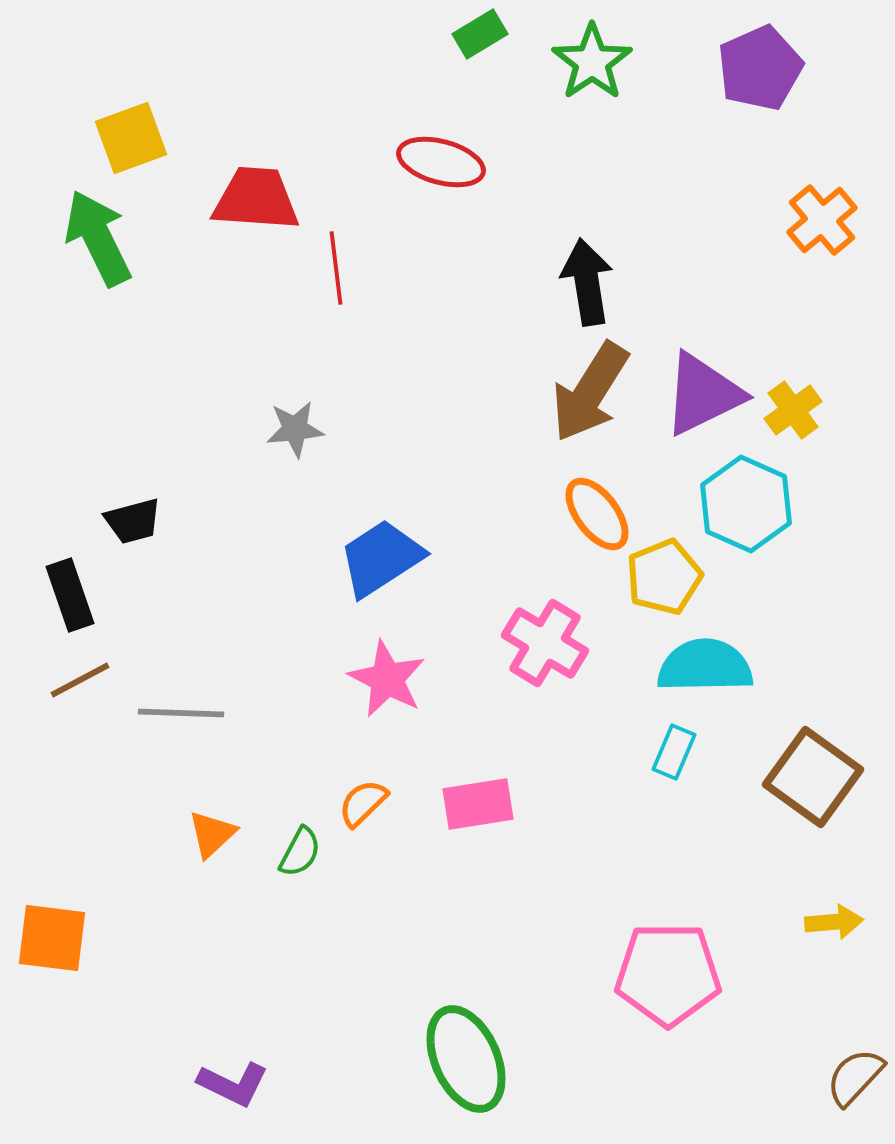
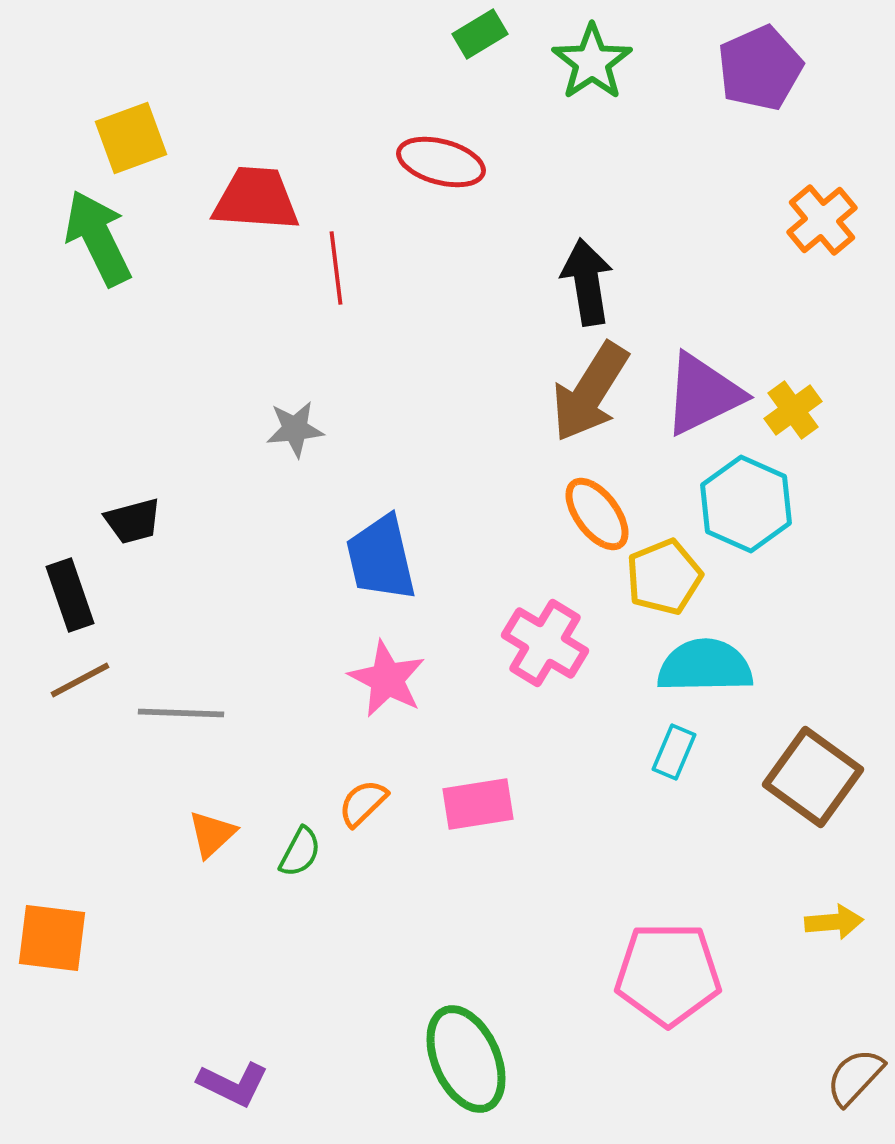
blue trapezoid: rotated 70 degrees counterclockwise
